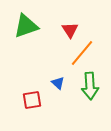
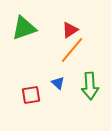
green triangle: moved 2 px left, 2 px down
red triangle: rotated 30 degrees clockwise
orange line: moved 10 px left, 3 px up
red square: moved 1 px left, 5 px up
